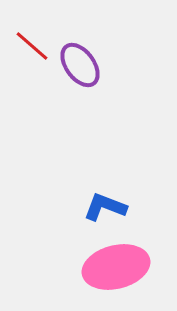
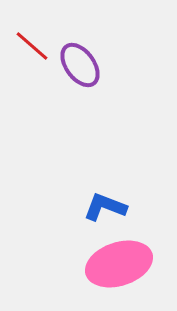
pink ellipse: moved 3 px right, 3 px up; rotated 4 degrees counterclockwise
